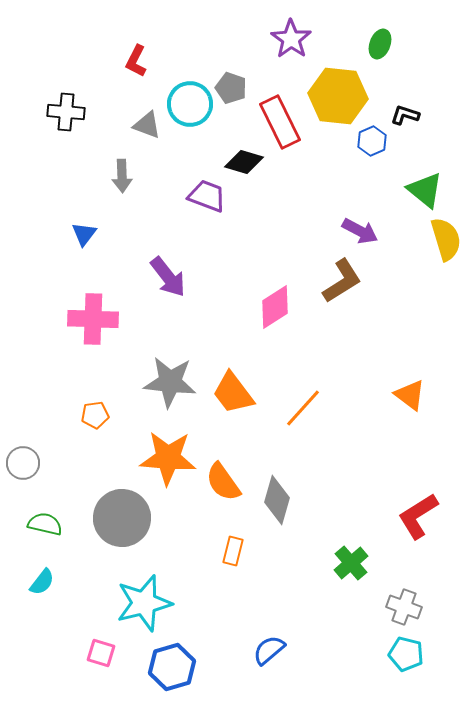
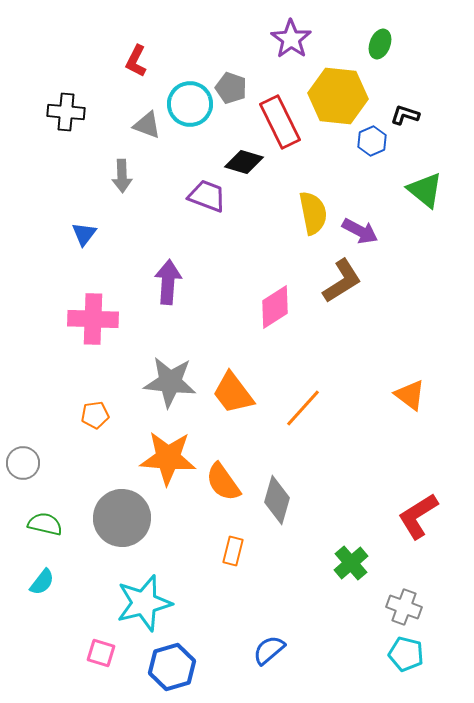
yellow semicircle at (446, 239): moved 133 px left, 26 px up; rotated 6 degrees clockwise
purple arrow at (168, 277): moved 5 px down; rotated 138 degrees counterclockwise
